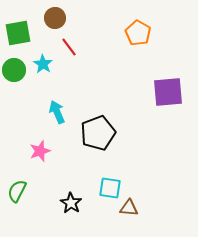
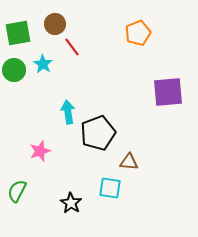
brown circle: moved 6 px down
orange pentagon: rotated 20 degrees clockwise
red line: moved 3 px right
cyan arrow: moved 11 px right; rotated 15 degrees clockwise
brown triangle: moved 46 px up
